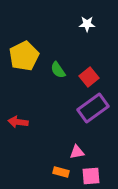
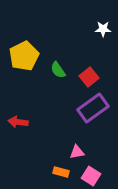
white star: moved 16 px right, 5 px down
pink square: rotated 36 degrees clockwise
